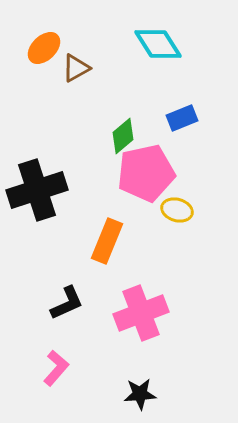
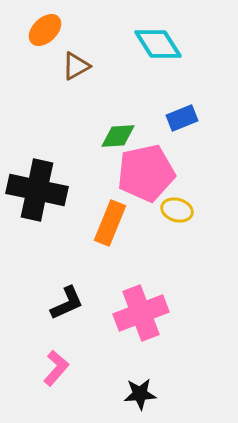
orange ellipse: moved 1 px right, 18 px up
brown triangle: moved 2 px up
green diamond: moved 5 px left; rotated 36 degrees clockwise
black cross: rotated 30 degrees clockwise
orange rectangle: moved 3 px right, 18 px up
